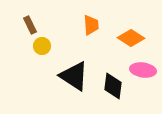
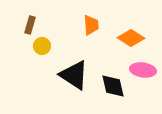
brown rectangle: rotated 42 degrees clockwise
black triangle: moved 1 px up
black diamond: rotated 20 degrees counterclockwise
